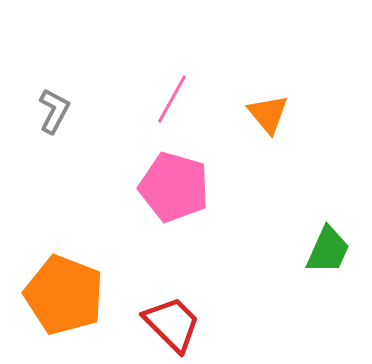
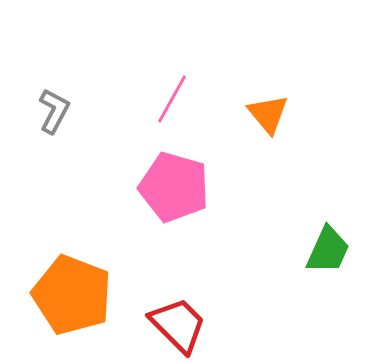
orange pentagon: moved 8 px right
red trapezoid: moved 6 px right, 1 px down
